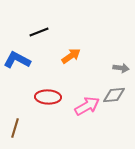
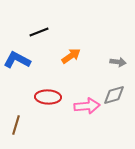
gray arrow: moved 3 px left, 6 px up
gray diamond: rotated 10 degrees counterclockwise
pink arrow: rotated 25 degrees clockwise
brown line: moved 1 px right, 3 px up
